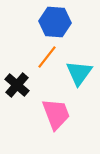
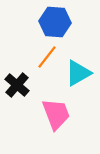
cyan triangle: moved 1 px left; rotated 24 degrees clockwise
